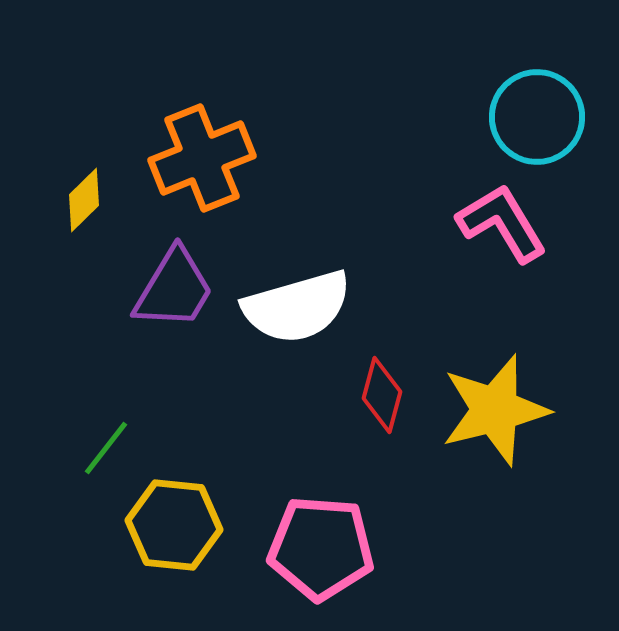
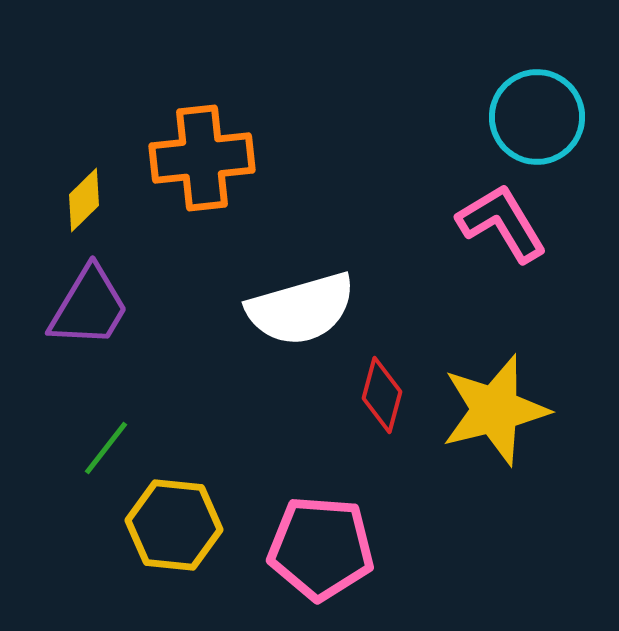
orange cross: rotated 16 degrees clockwise
purple trapezoid: moved 85 px left, 18 px down
white semicircle: moved 4 px right, 2 px down
